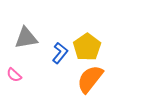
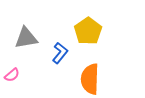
yellow pentagon: moved 1 px right, 16 px up
pink semicircle: moved 2 px left; rotated 84 degrees counterclockwise
orange semicircle: rotated 36 degrees counterclockwise
